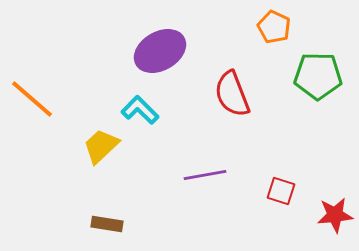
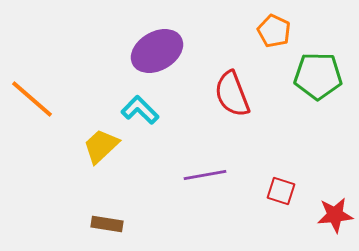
orange pentagon: moved 4 px down
purple ellipse: moved 3 px left
